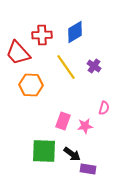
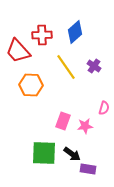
blue diamond: rotated 10 degrees counterclockwise
red trapezoid: moved 2 px up
green square: moved 2 px down
